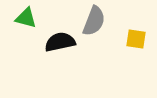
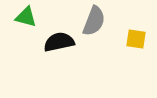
green triangle: moved 1 px up
black semicircle: moved 1 px left
